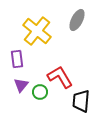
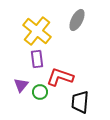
purple rectangle: moved 20 px right
red L-shape: rotated 40 degrees counterclockwise
black trapezoid: moved 1 px left, 1 px down
